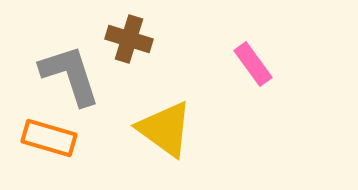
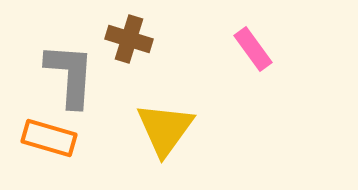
pink rectangle: moved 15 px up
gray L-shape: rotated 22 degrees clockwise
yellow triangle: rotated 30 degrees clockwise
